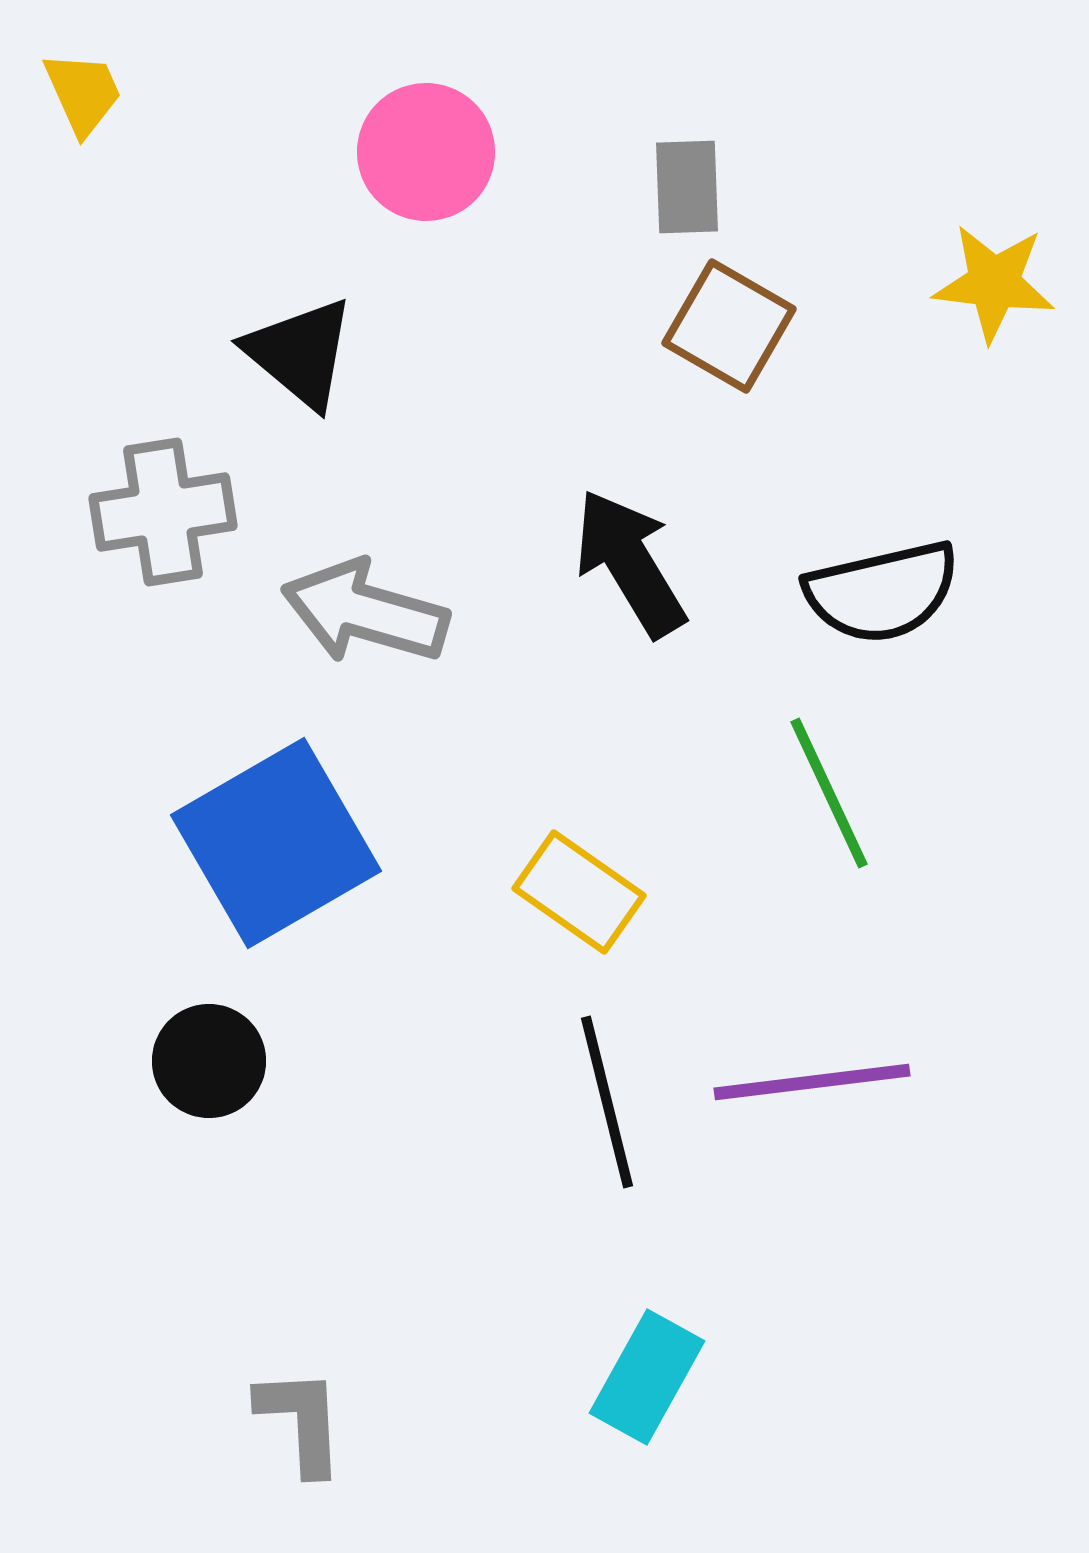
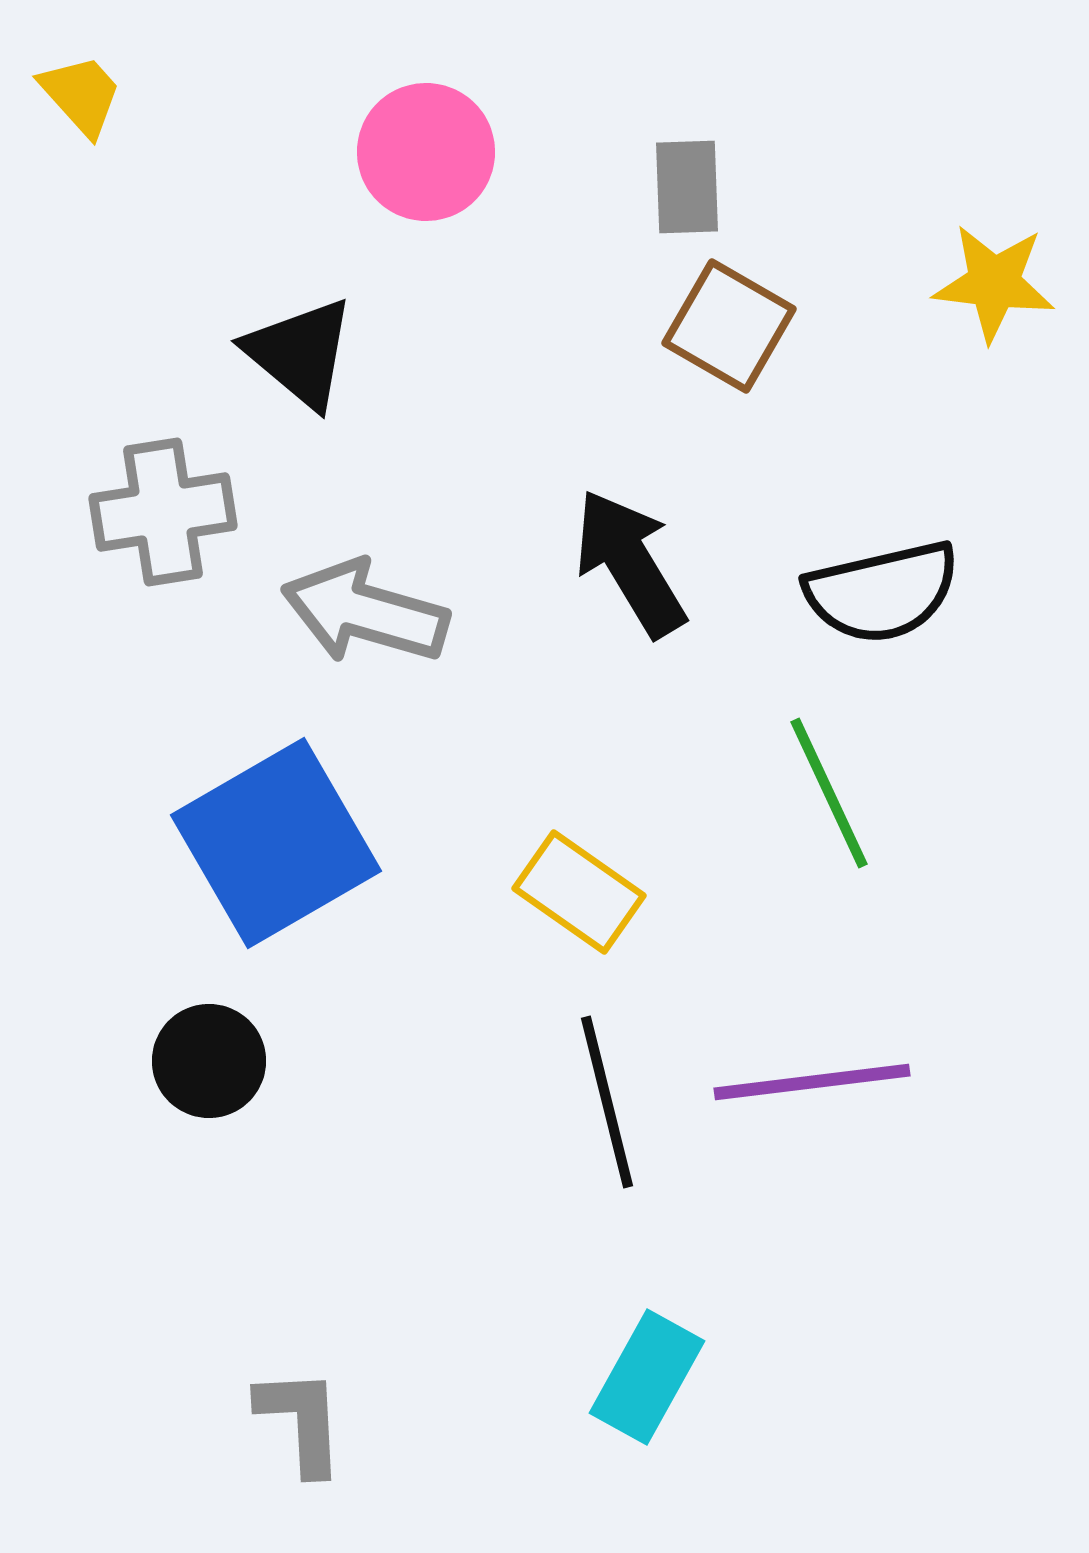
yellow trapezoid: moved 2 px left, 2 px down; rotated 18 degrees counterclockwise
